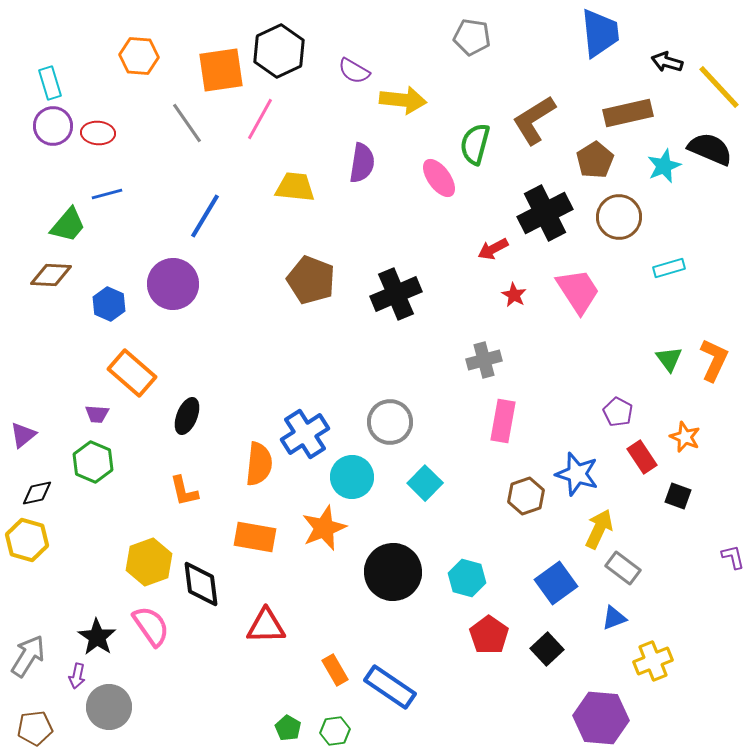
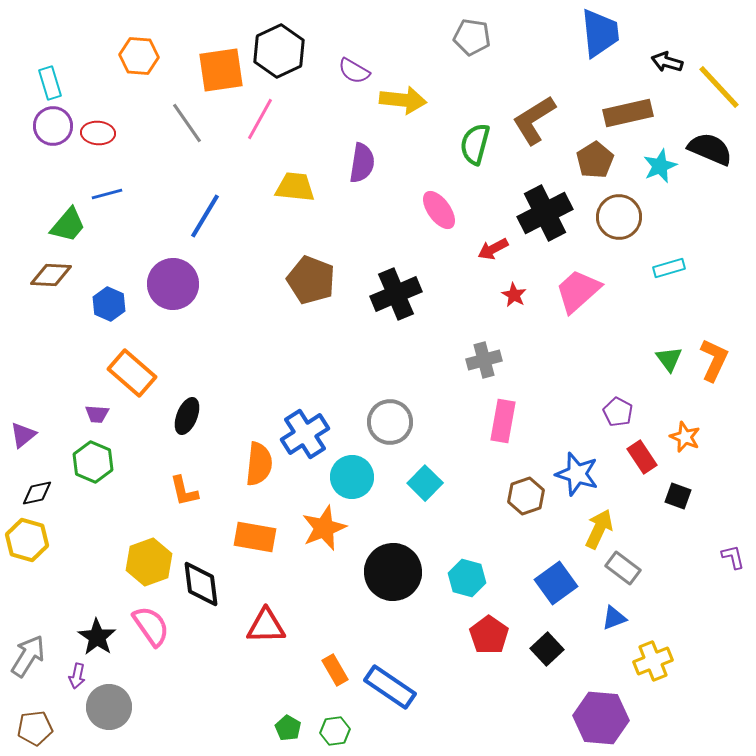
cyan star at (664, 166): moved 4 px left
pink ellipse at (439, 178): moved 32 px down
pink trapezoid at (578, 291): rotated 99 degrees counterclockwise
